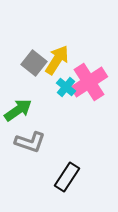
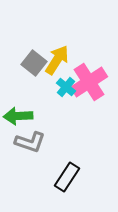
green arrow: moved 6 px down; rotated 148 degrees counterclockwise
